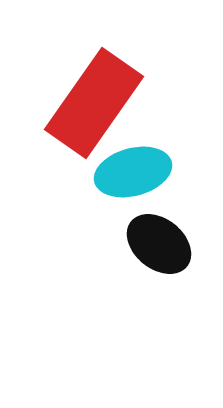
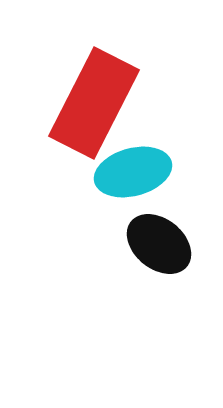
red rectangle: rotated 8 degrees counterclockwise
